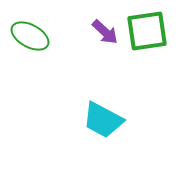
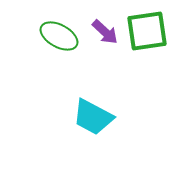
green ellipse: moved 29 px right
cyan trapezoid: moved 10 px left, 3 px up
